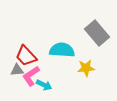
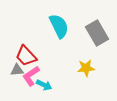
gray rectangle: rotated 10 degrees clockwise
cyan semicircle: moved 3 px left, 24 px up; rotated 60 degrees clockwise
